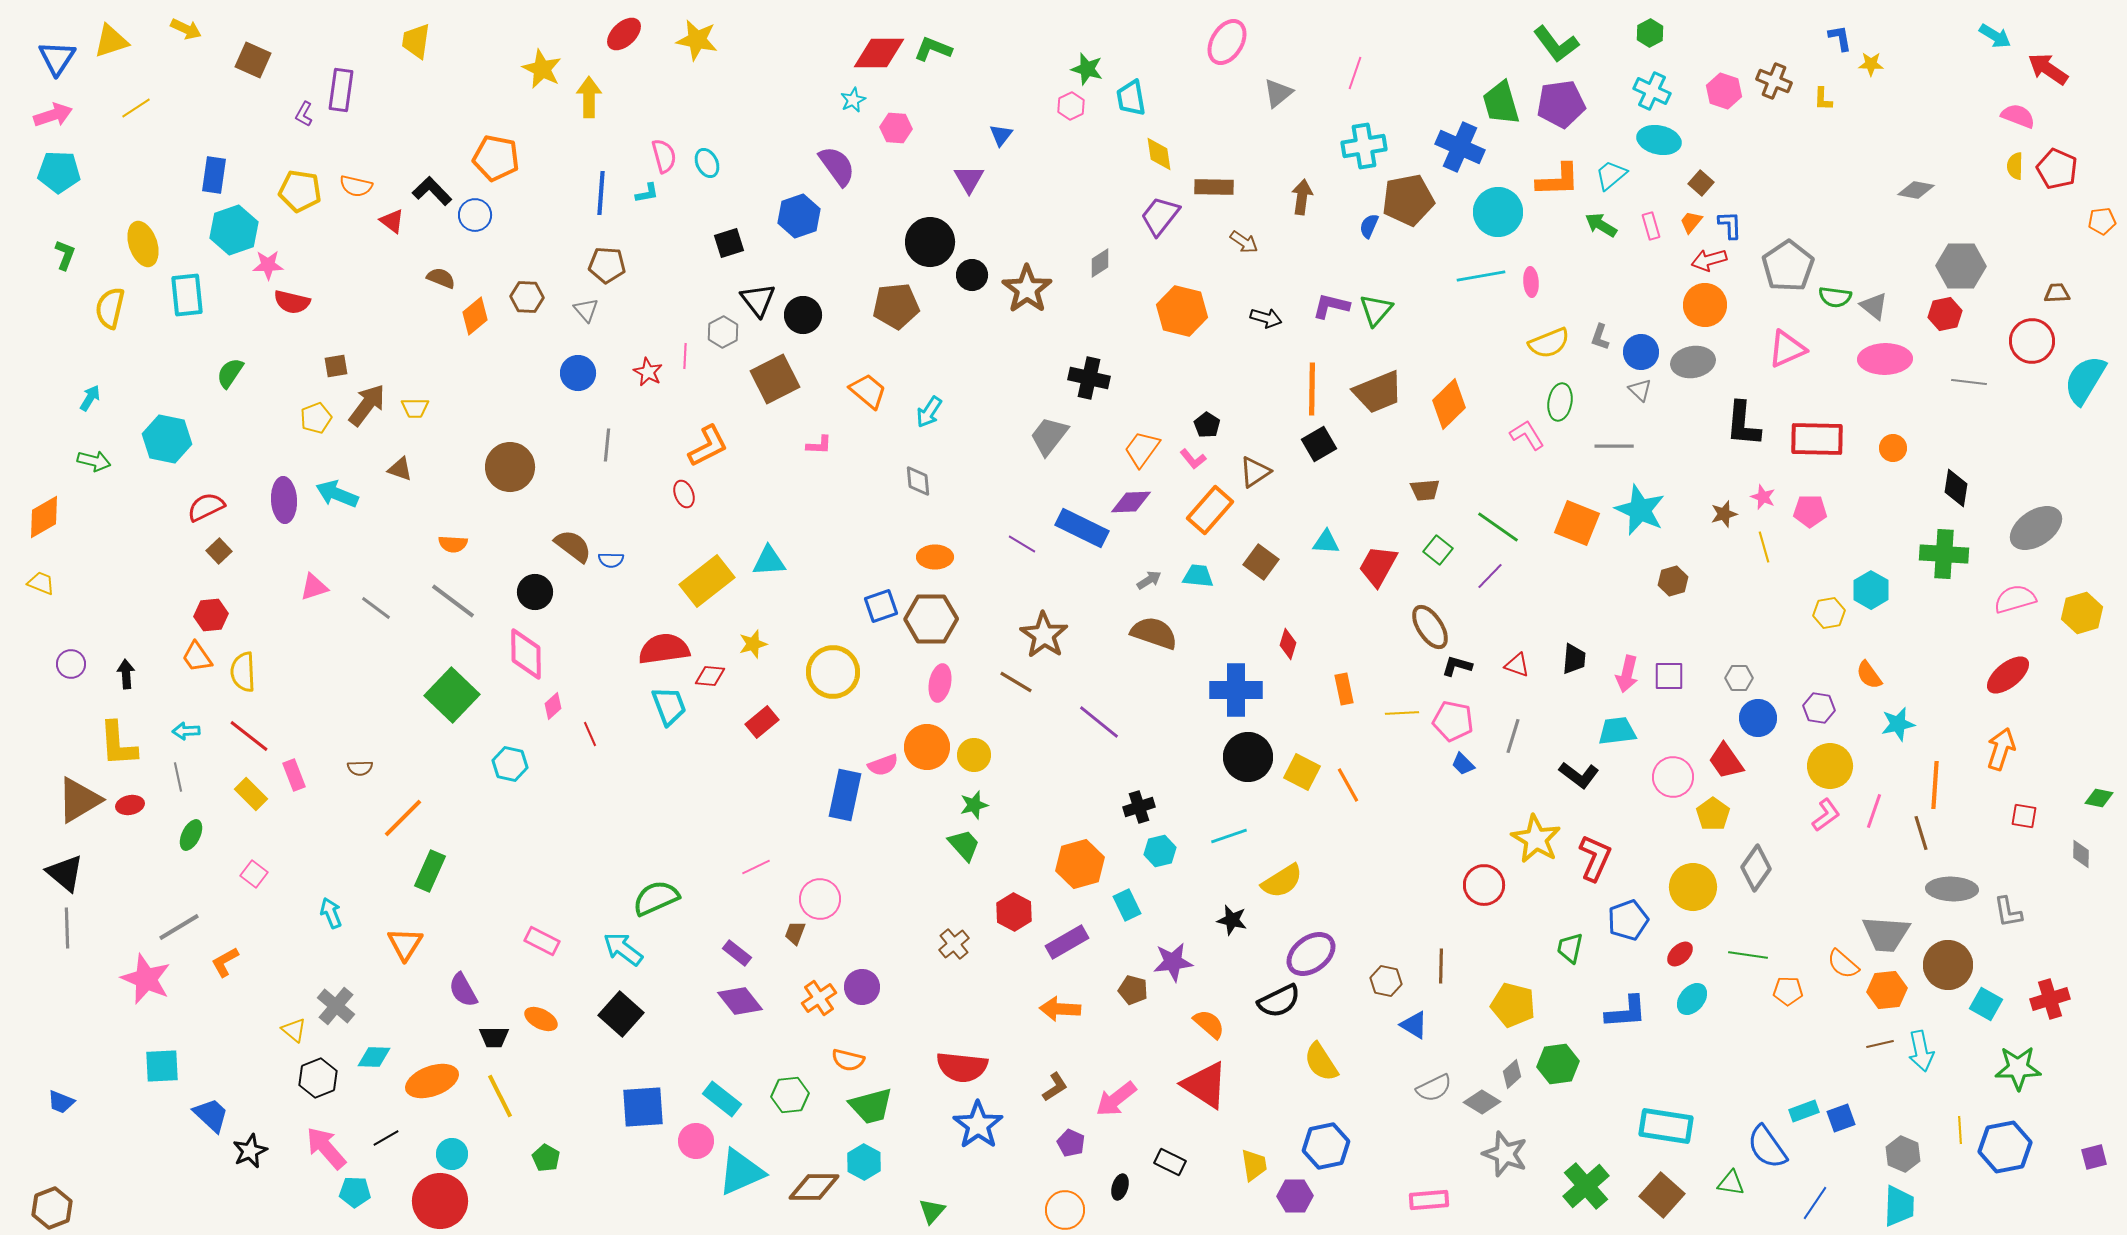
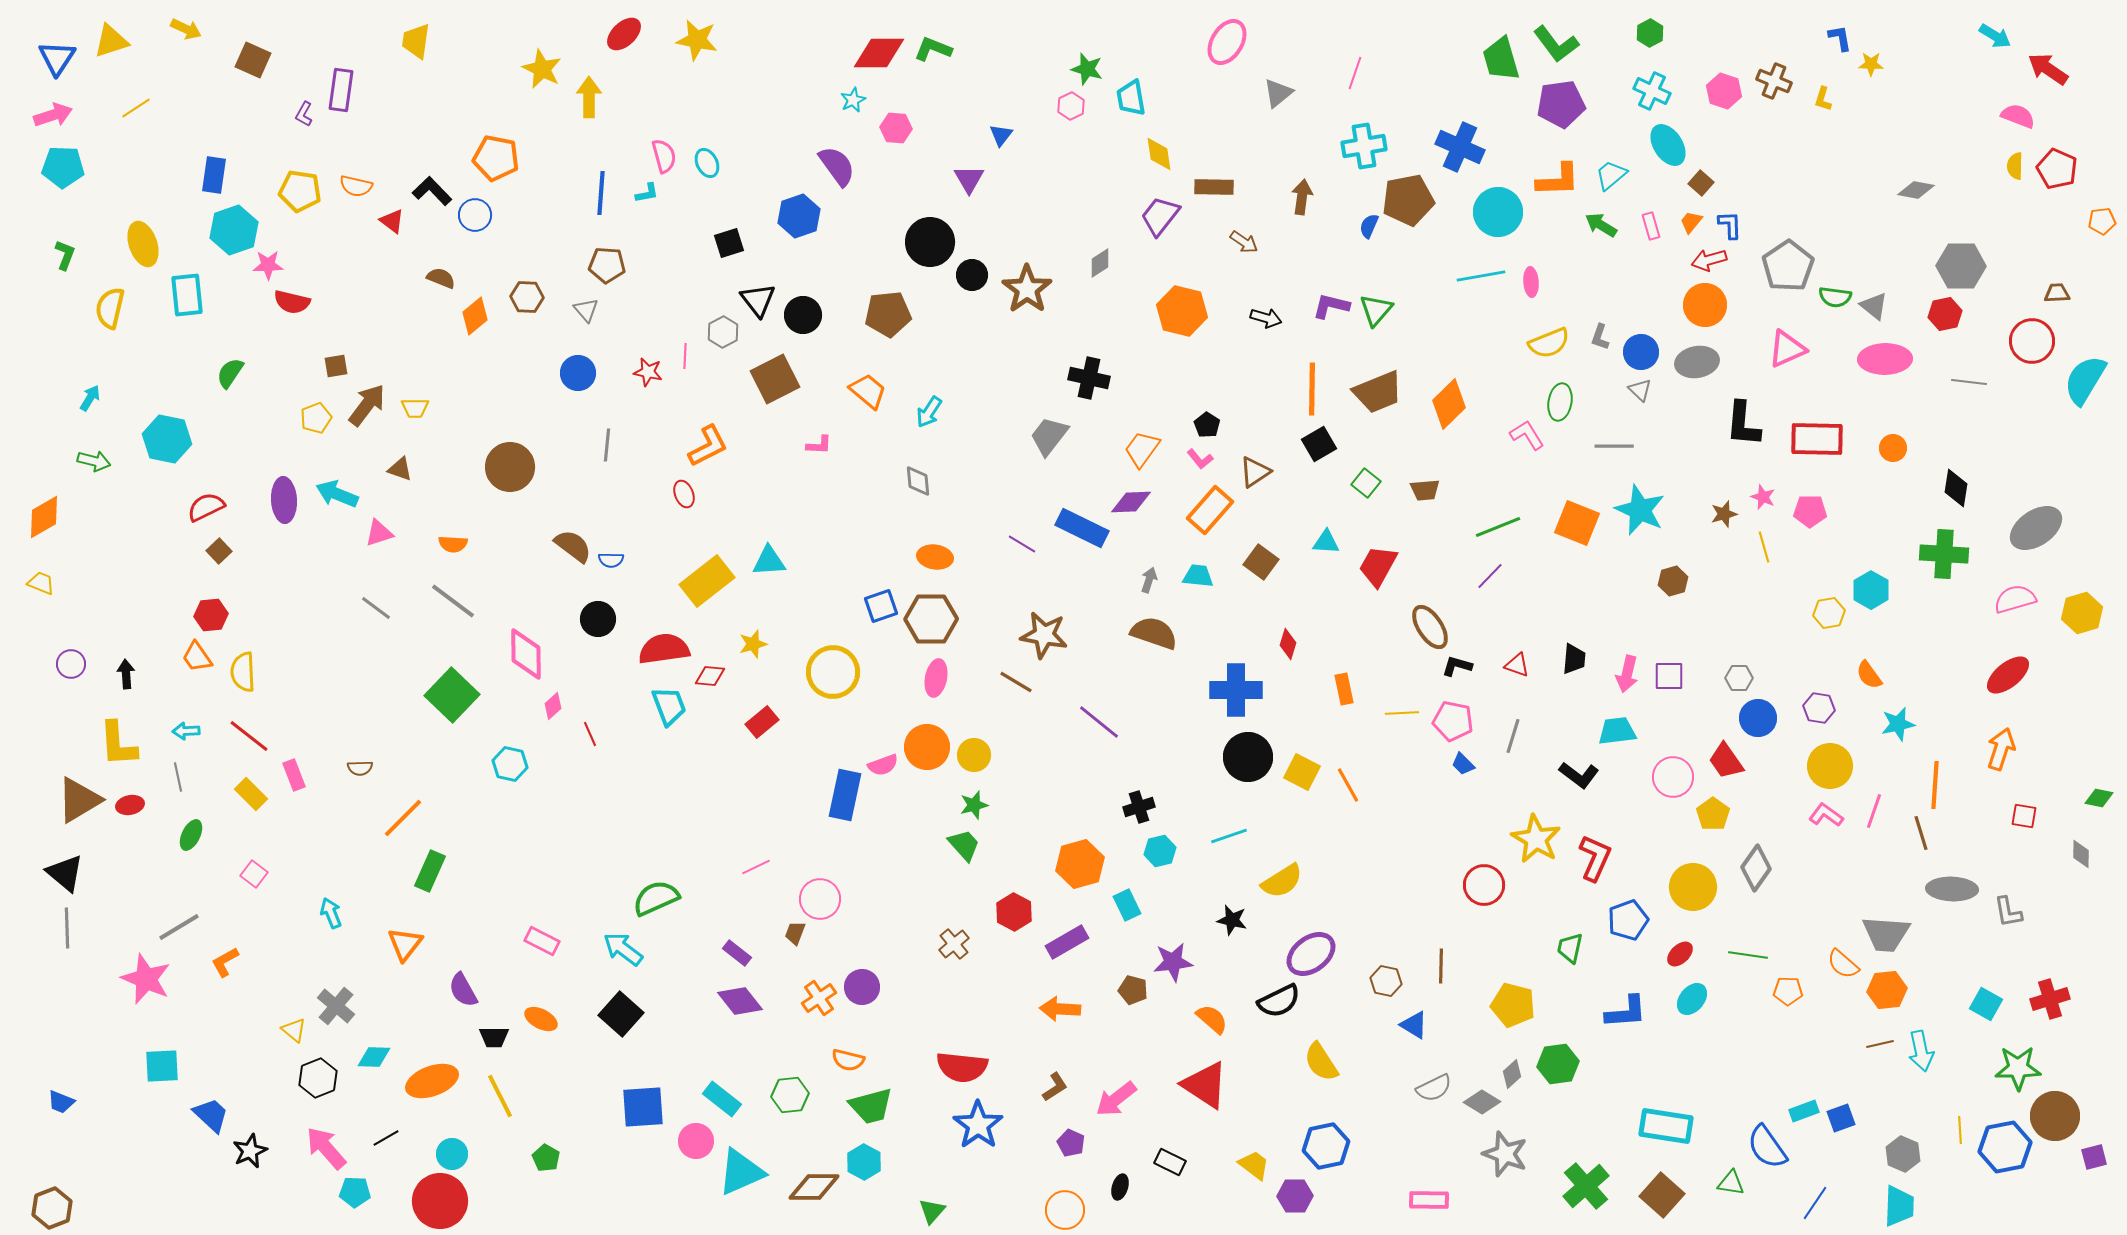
yellow L-shape at (1823, 99): rotated 15 degrees clockwise
green trapezoid at (1501, 103): moved 44 px up
cyan ellipse at (1659, 140): moved 9 px right, 5 px down; rotated 45 degrees clockwise
cyan pentagon at (59, 172): moved 4 px right, 5 px up
brown pentagon at (896, 306): moved 8 px left, 8 px down
gray ellipse at (1693, 362): moved 4 px right
red star at (648, 372): rotated 16 degrees counterclockwise
pink L-shape at (1193, 459): moved 7 px right
green line at (1498, 527): rotated 57 degrees counterclockwise
green square at (1438, 550): moved 72 px left, 67 px up
orange ellipse at (935, 557): rotated 8 degrees clockwise
gray arrow at (1149, 580): rotated 40 degrees counterclockwise
pink triangle at (314, 587): moved 65 px right, 54 px up
black circle at (535, 592): moved 63 px right, 27 px down
brown star at (1044, 635): rotated 24 degrees counterclockwise
pink ellipse at (940, 683): moved 4 px left, 5 px up
pink L-shape at (1826, 815): rotated 108 degrees counterclockwise
orange triangle at (405, 944): rotated 6 degrees clockwise
brown circle at (1948, 965): moved 107 px right, 151 px down
orange semicircle at (1209, 1024): moved 3 px right, 5 px up
yellow trapezoid at (1254, 1165): rotated 44 degrees counterclockwise
pink rectangle at (1429, 1200): rotated 6 degrees clockwise
